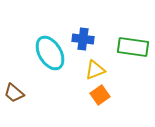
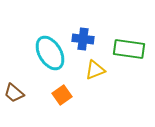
green rectangle: moved 4 px left, 2 px down
orange square: moved 38 px left
